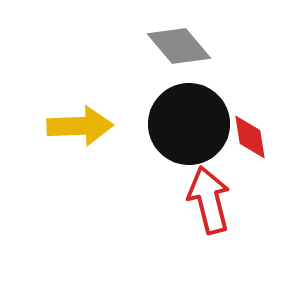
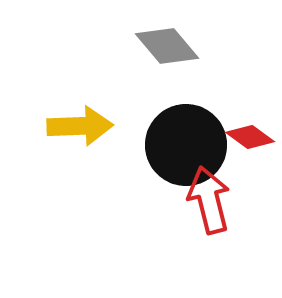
gray diamond: moved 12 px left
black circle: moved 3 px left, 21 px down
red diamond: rotated 45 degrees counterclockwise
